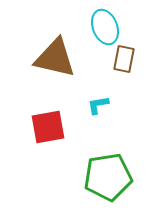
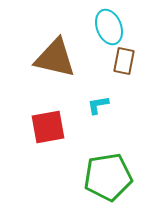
cyan ellipse: moved 4 px right
brown rectangle: moved 2 px down
